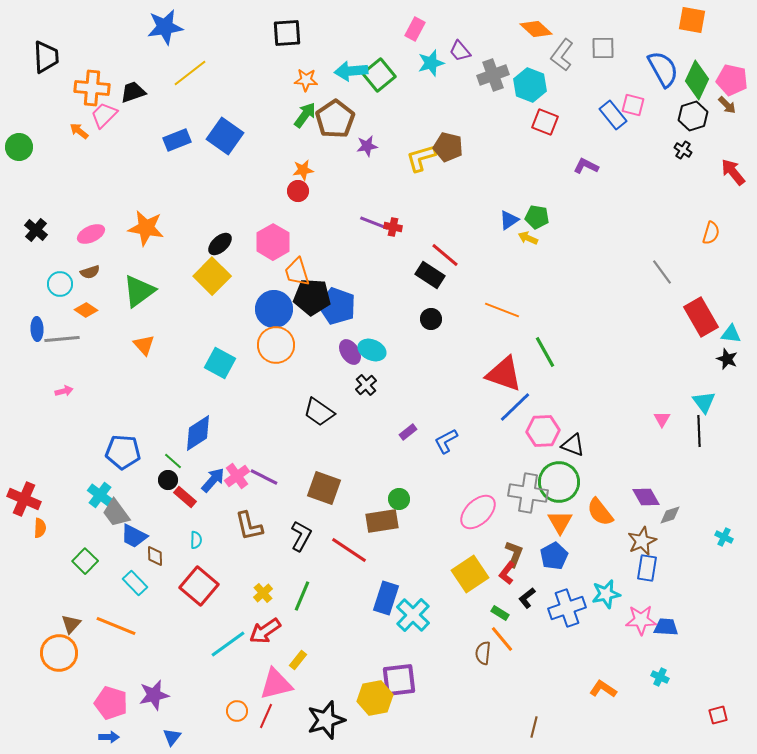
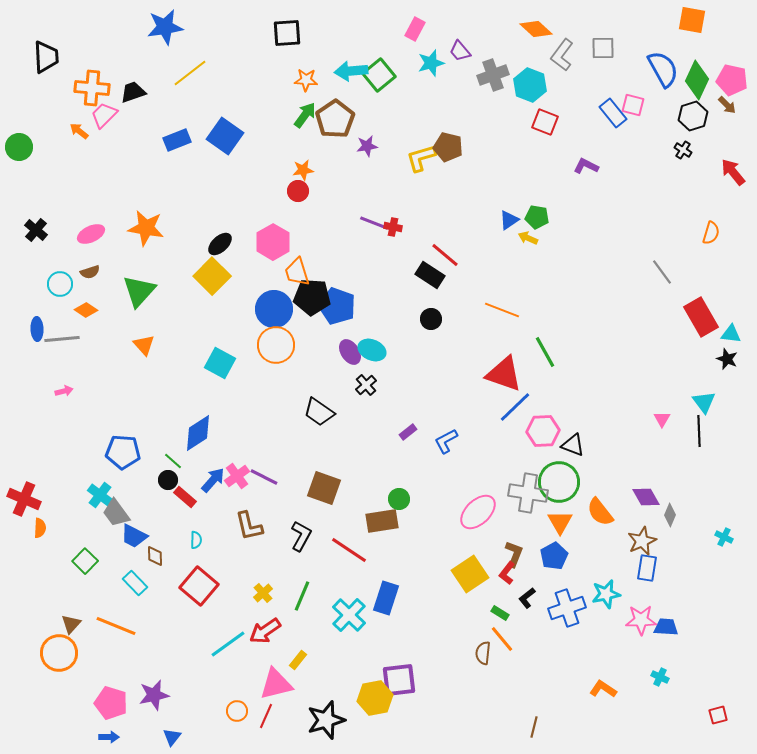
blue rectangle at (613, 115): moved 2 px up
green triangle at (139, 291): rotated 12 degrees counterclockwise
gray diamond at (670, 515): rotated 50 degrees counterclockwise
cyan cross at (413, 615): moved 64 px left
